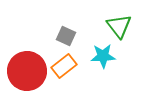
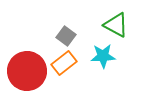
green triangle: moved 3 px left, 1 px up; rotated 24 degrees counterclockwise
gray square: rotated 12 degrees clockwise
orange rectangle: moved 3 px up
